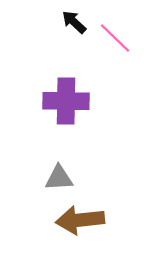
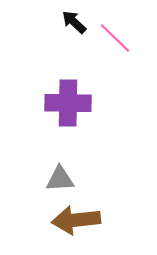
purple cross: moved 2 px right, 2 px down
gray triangle: moved 1 px right, 1 px down
brown arrow: moved 4 px left
